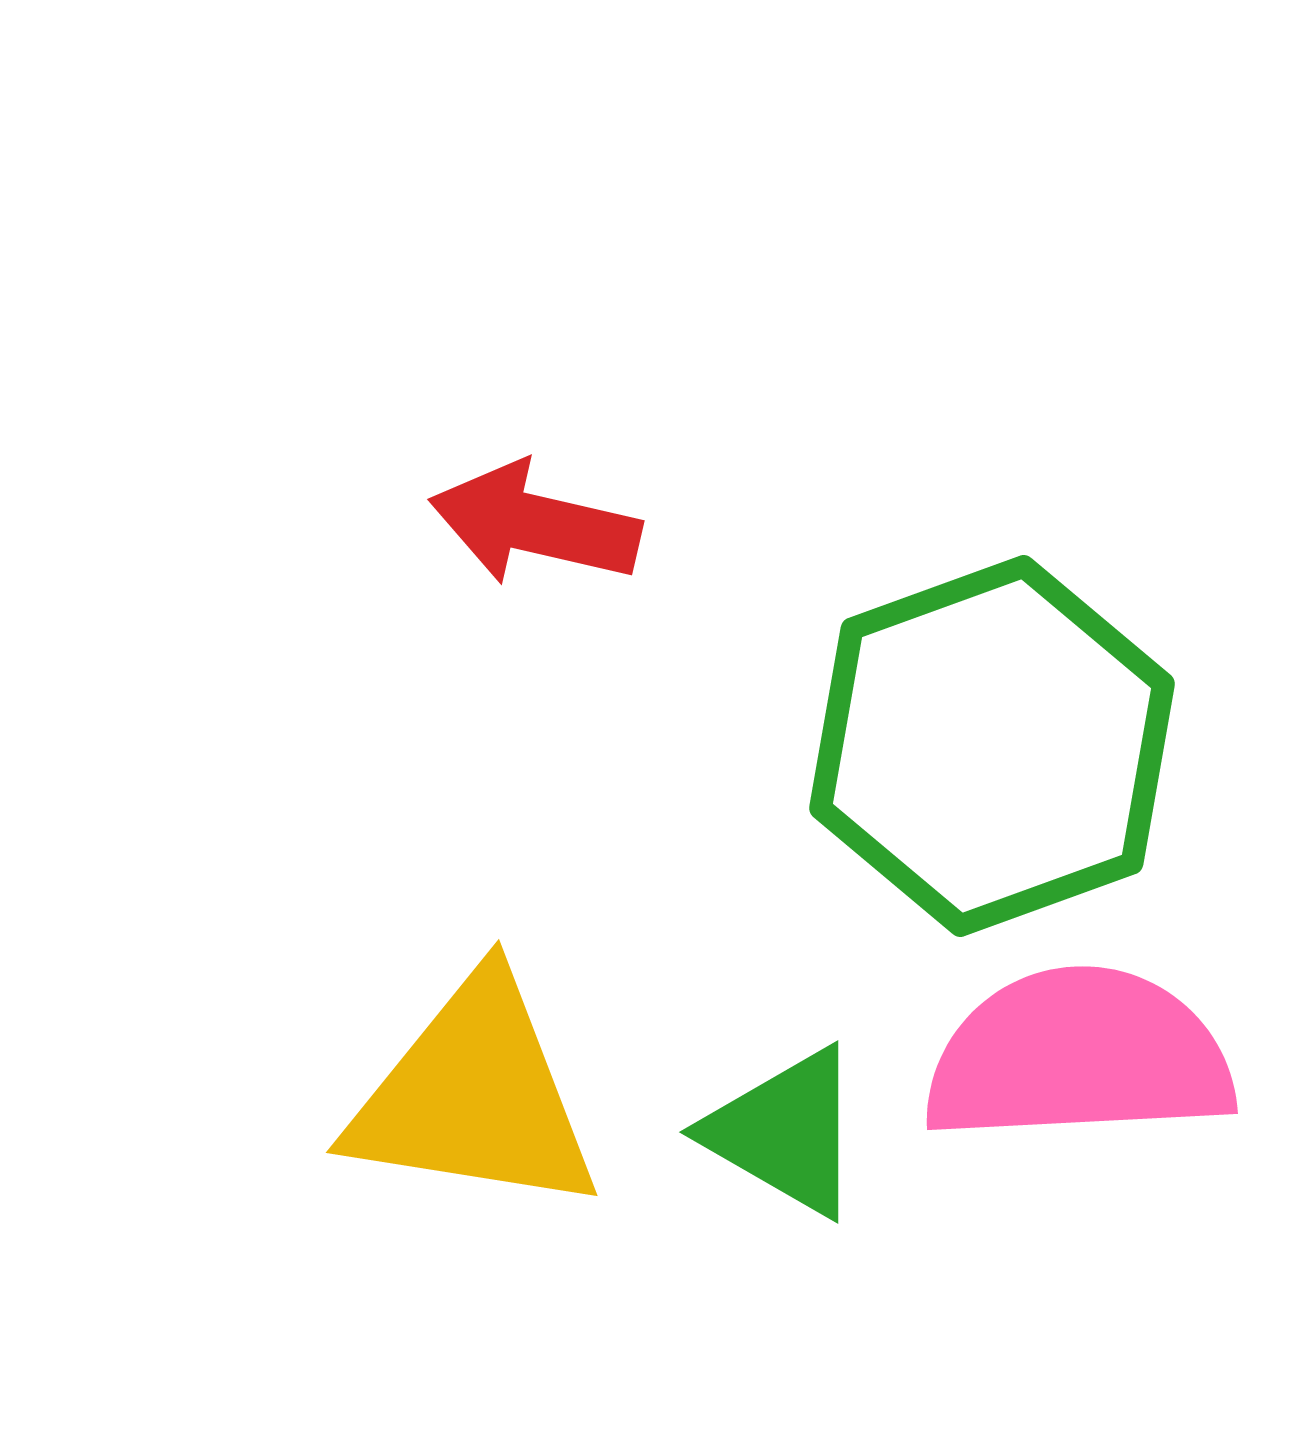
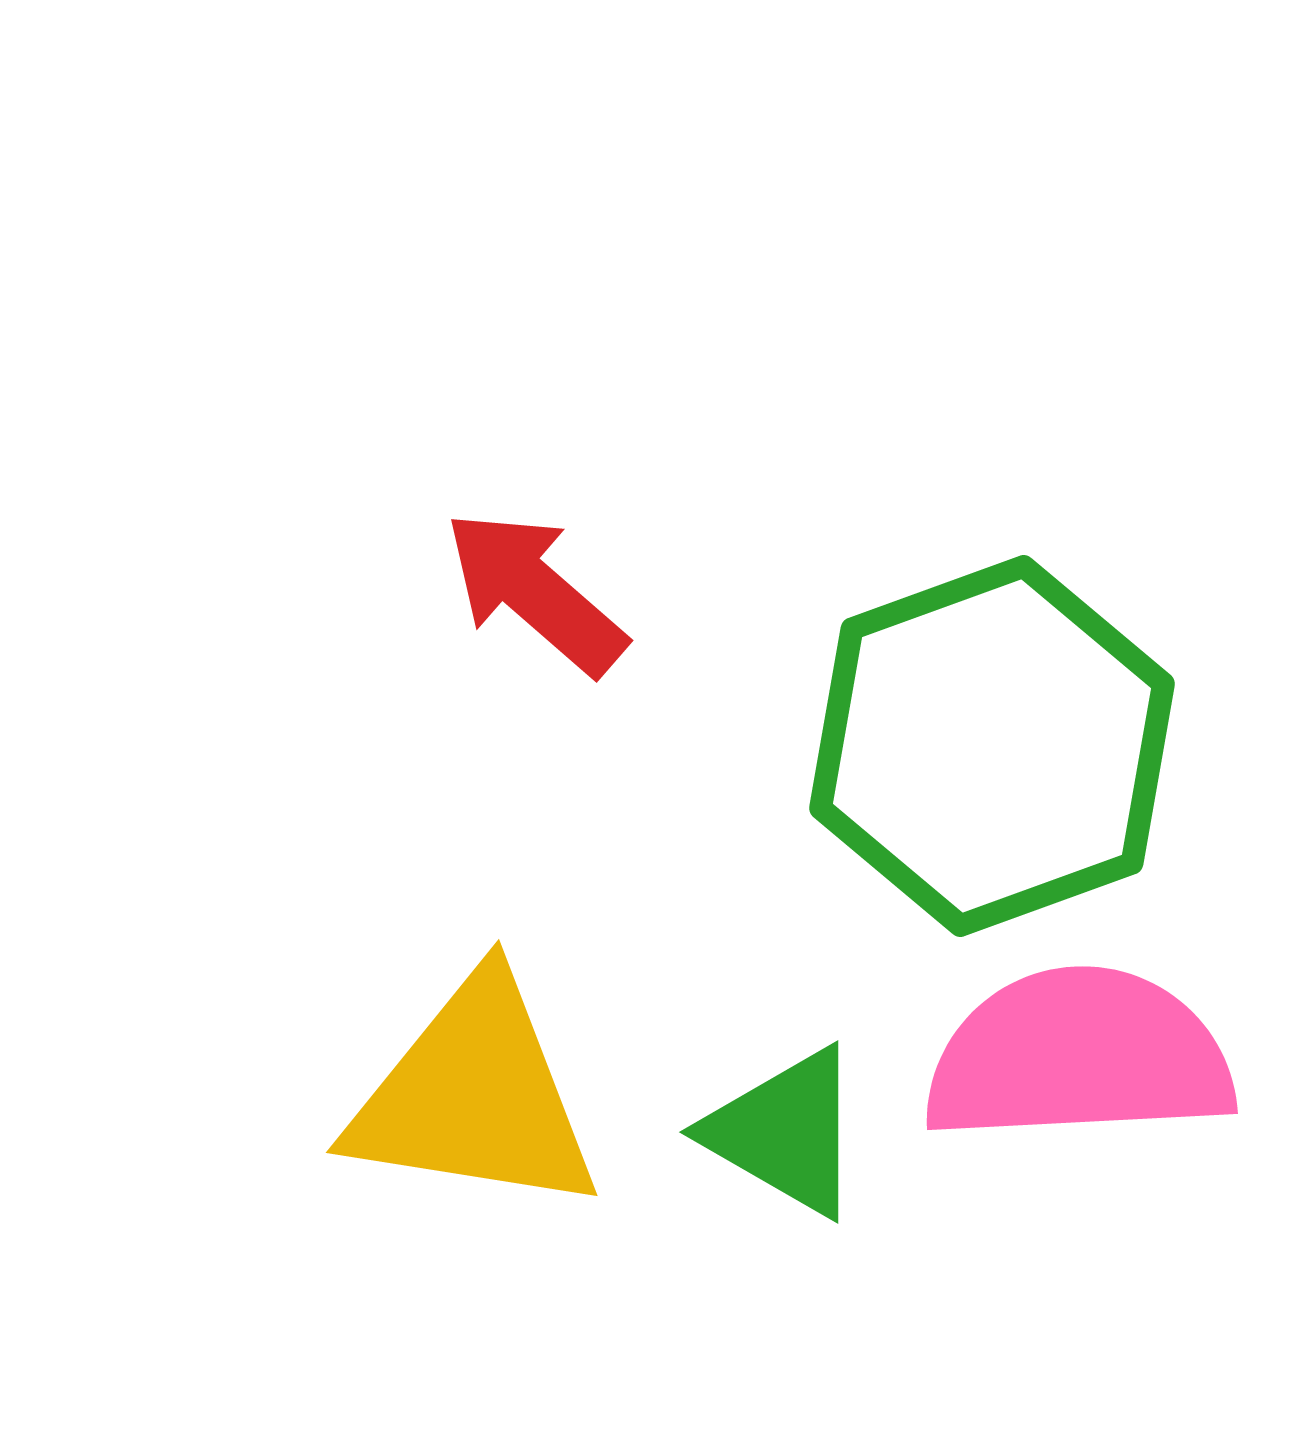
red arrow: moved 68 px down; rotated 28 degrees clockwise
